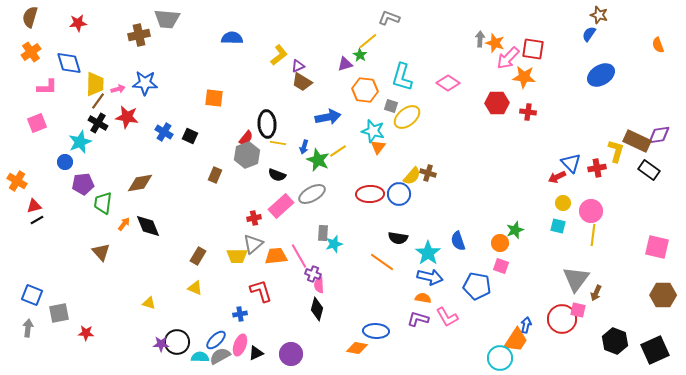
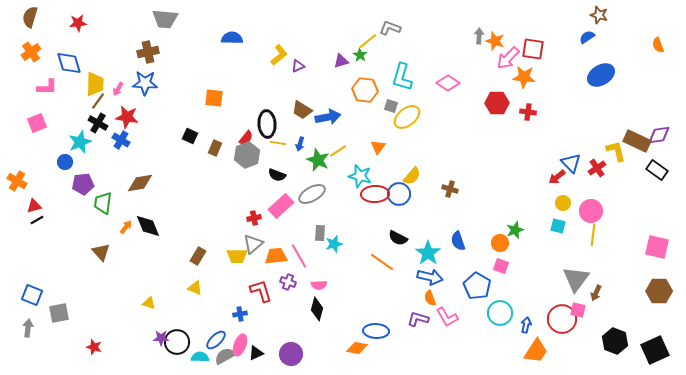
gray L-shape at (389, 18): moved 1 px right, 10 px down
gray trapezoid at (167, 19): moved 2 px left
blue semicircle at (589, 34): moved 2 px left, 3 px down; rotated 21 degrees clockwise
brown cross at (139, 35): moved 9 px right, 17 px down
gray arrow at (480, 39): moved 1 px left, 3 px up
orange star at (495, 43): moved 2 px up
purple triangle at (345, 64): moved 4 px left, 3 px up
brown trapezoid at (302, 82): moved 28 px down
pink arrow at (118, 89): rotated 136 degrees clockwise
cyan star at (373, 131): moved 13 px left, 45 px down
blue cross at (164, 132): moved 43 px left, 8 px down
blue arrow at (304, 147): moved 4 px left, 3 px up
yellow L-shape at (616, 151): rotated 30 degrees counterclockwise
red cross at (597, 168): rotated 24 degrees counterclockwise
black rectangle at (649, 170): moved 8 px right
brown cross at (428, 173): moved 22 px right, 16 px down
brown rectangle at (215, 175): moved 27 px up
red arrow at (557, 177): rotated 12 degrees counterclockwise
red ellipse at (370, 194): moved 5 px right
orange arrow at (124, 224): moved 2 px right, 3 px down
gray rectangle at (323, 233): moved 3 px left
black semicircle at (398, 238): rotated 18 degrees clockwise
purple cross at (313, 274): moved 25 px left, 8 px down
pink semicircle at (319, 285): rotated 91 degrees counterclockwise
blue pentagon at (477, 286): rotated 20 degrees clockwise
brown hexagon at (663, 295): moved 4 px left, 4 px up
orange semicircle at (423, 298): moved 7 px right; rotated 119 degrees counterclockwise
red star at (86, 333): moved 8 px right, 14 px down; rotated 14 degrees clockwise
orange trapezoid at (516, 340): moved 20 px right, 11 px down
purple star at (161, 344): moved 6 px up
gray semicircle at (220, 356): moved 5 px right
cyan circle at (500, 358): moved 45 px up
